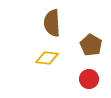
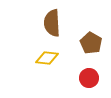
brown pentagon: moved 2 px up
red circle: moved 1 px up
